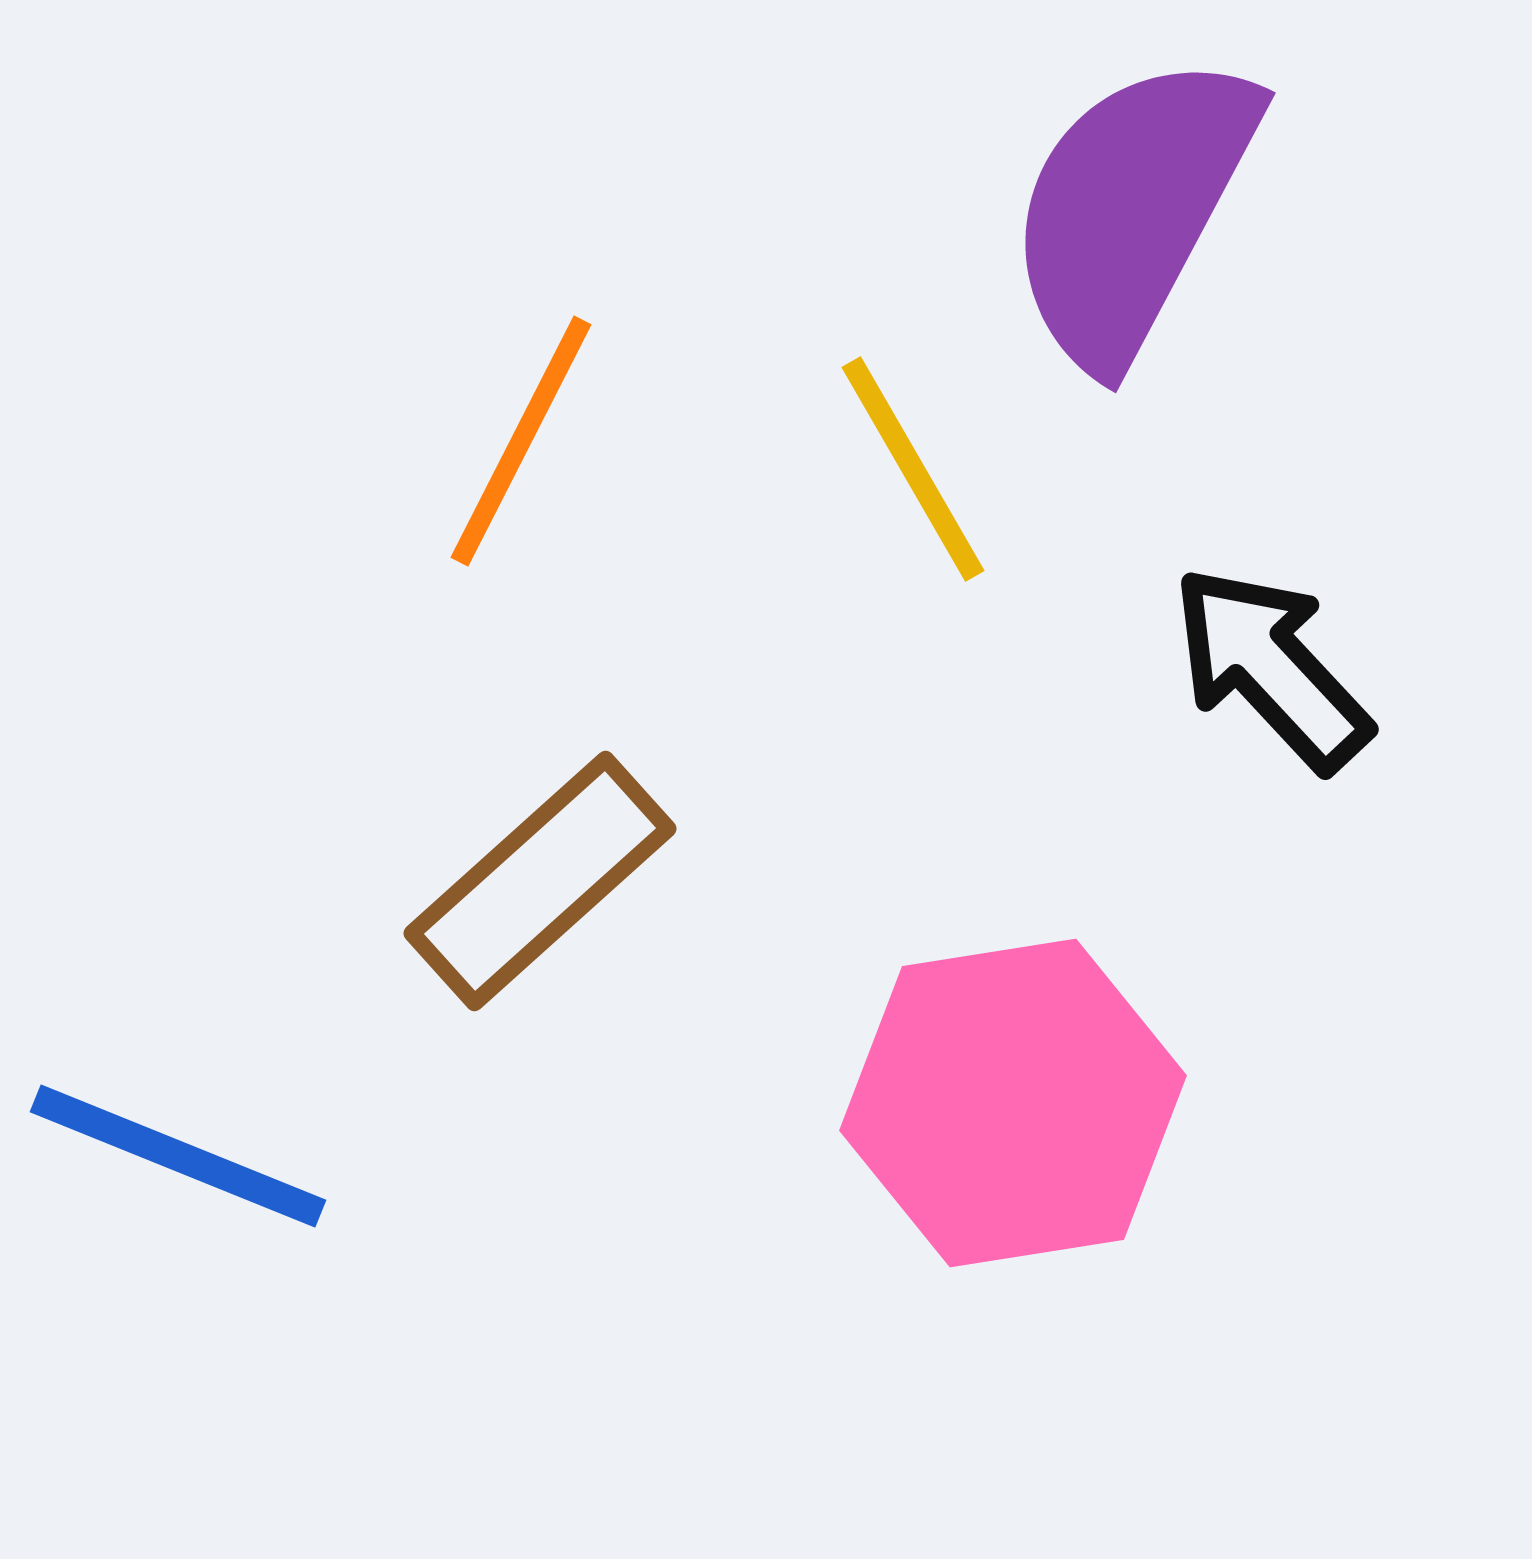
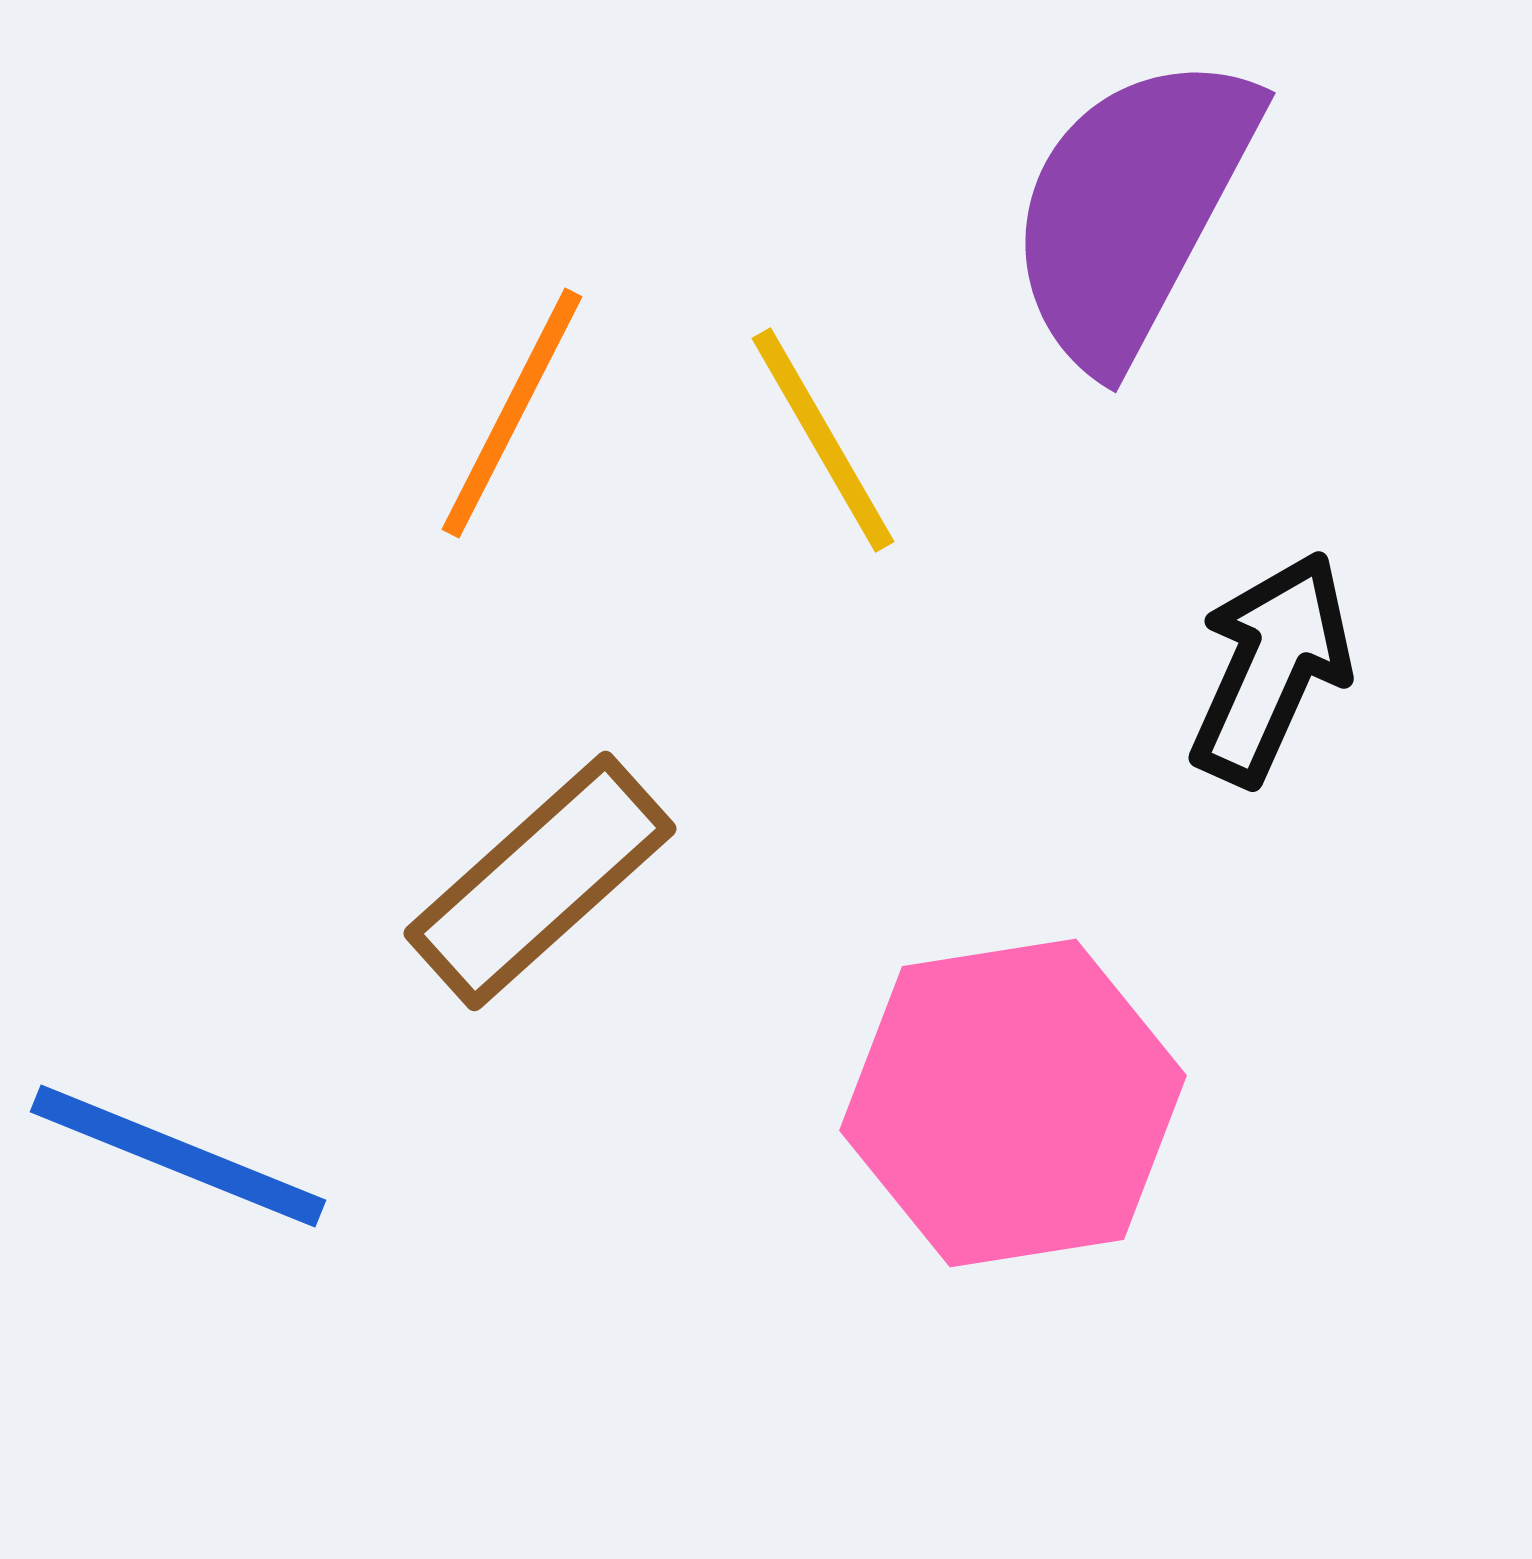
orange line: moved 9 px left, 28 px up
yellow line: moved 90 px left, 29 px up
black arrow: rotated 67 degrees clockwise
